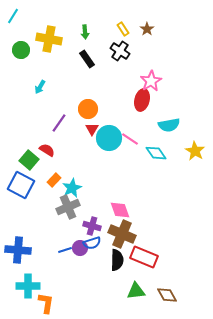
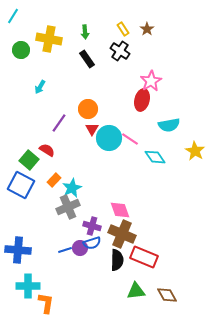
cyan diamond: moved 1 px left, 4 px down
